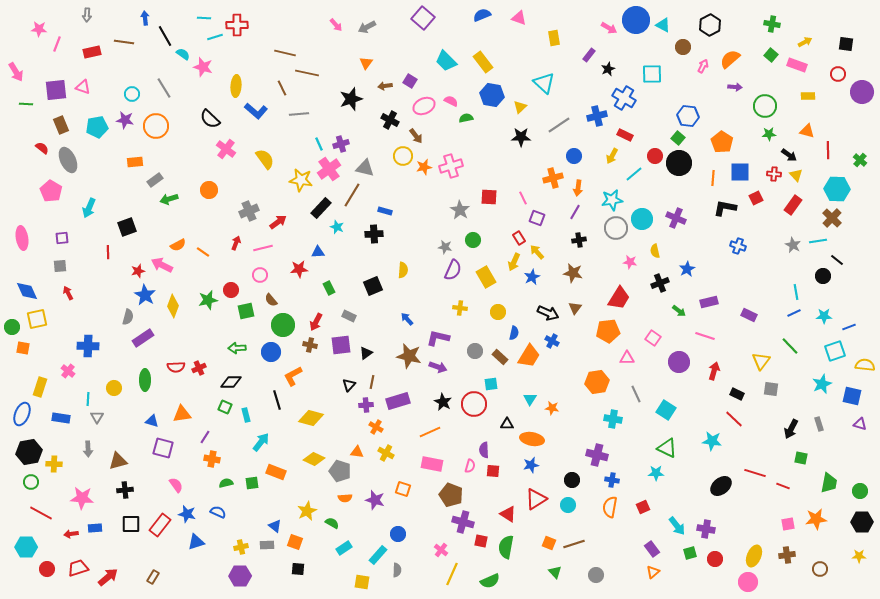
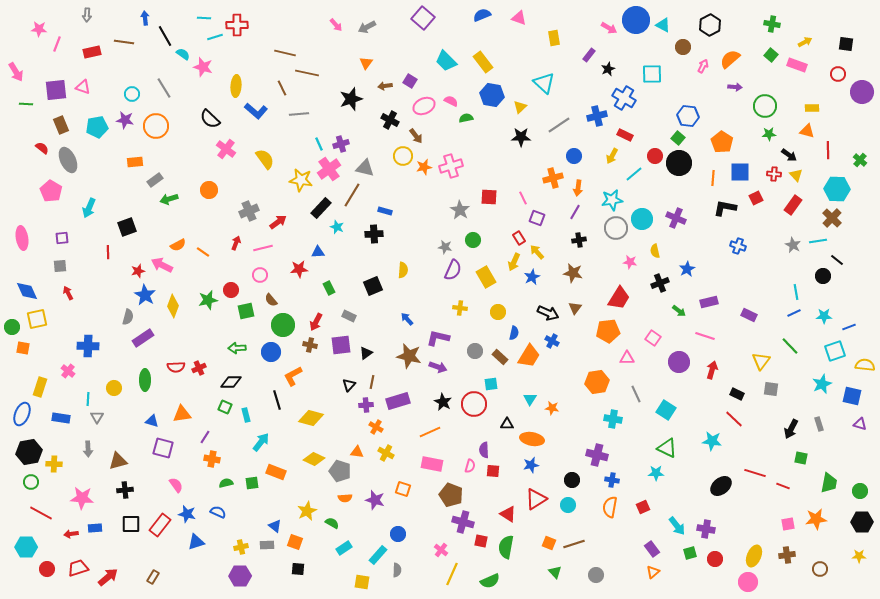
yellow rectangle at (808, 96): moved 4 px right, 12 px down
red arrow at (714, 371): moved 2 px left, 1 px up
